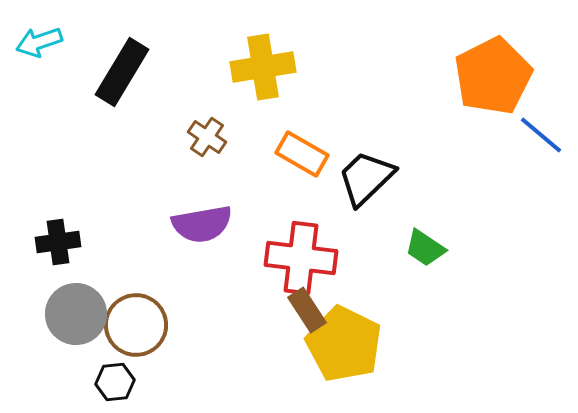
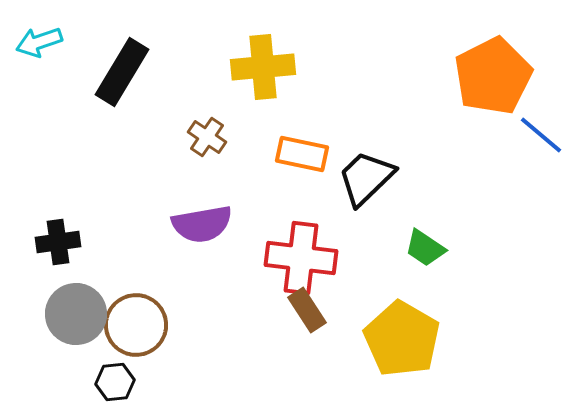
yellow cross: rotated 4 degrees clockwise
orange rectangle: rotated 18 degrees counterclockwise
yellow pentagon: moved 58 px right, 5 px up; rotated 4 degrees clockwise
